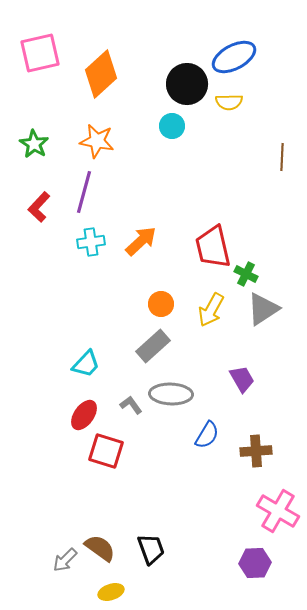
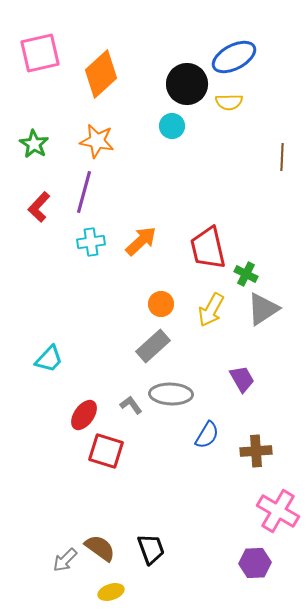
red trapezoid: moved 5 px left, 1 px down
cyan trapezoid: moved 37 px left, 5 px up
